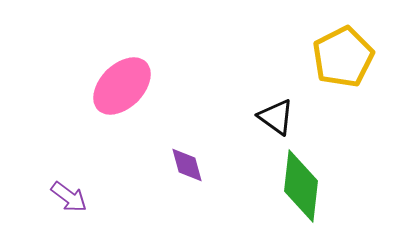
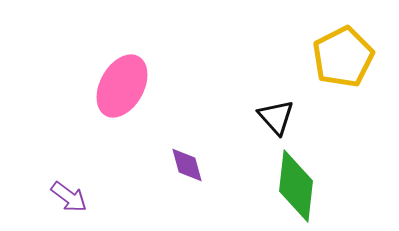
pink ellipse: rotated 16 degrees counterclockwise
black triangle: rotated 12 degrees clockwise
green diamond: moved 5 px left
